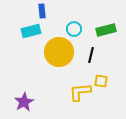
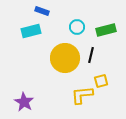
blue rectangle: rotated 64 degrees counterclockwise
cyan circle: moved 3 px right, 2 px up
yellow circle: moved 6 px right, 6 px down
yellow square: rotated 24 degrees counterclockwise
yellow L-shape: moved 2 px right, 3 px down
purple star: rotated 12 degrees counterclockwise
